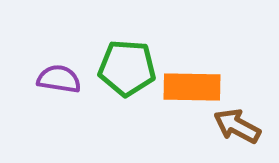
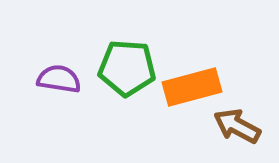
orange rectangle: rotated 16 degrees counterclockwise
